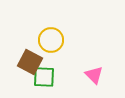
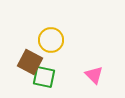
green square: rotated 10 degrees clockwise
